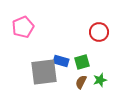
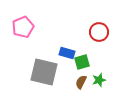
blue rectangle: moved 6 px right, 8 px up
gray square: rotated 20 degrees clockwise
green star: moved 1 px left
